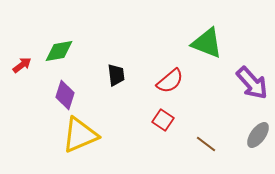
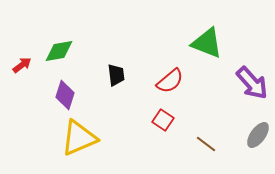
yellow triangle: moved 1 px left, 3 px down
